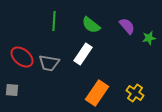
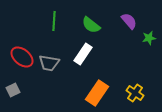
purple semicircle: moved 2 px right, 5 px up
gray square: moved 1 px right; rotated 32 degrees counterclockwise
